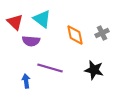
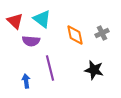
red triangle: moved 1 px up
purple line: rotated 60 degrees clockwise
